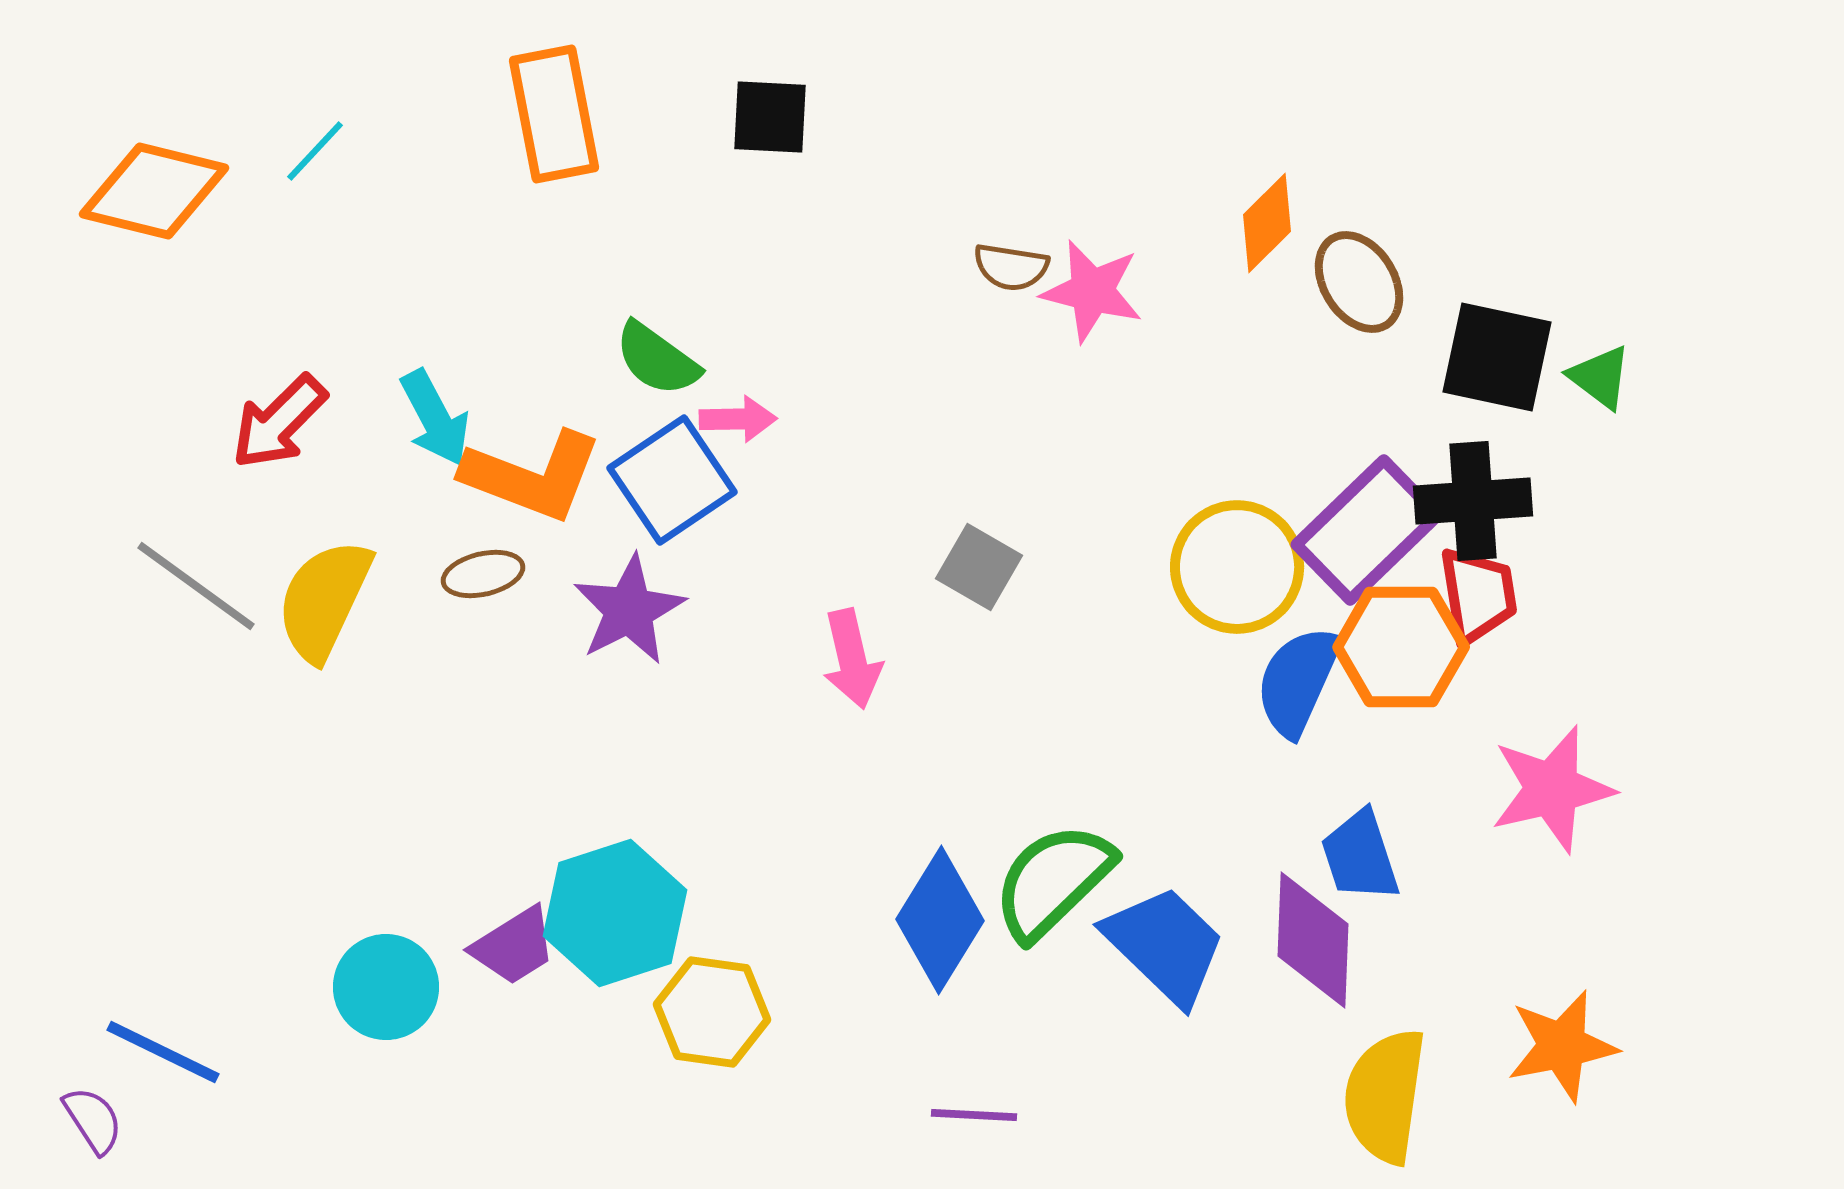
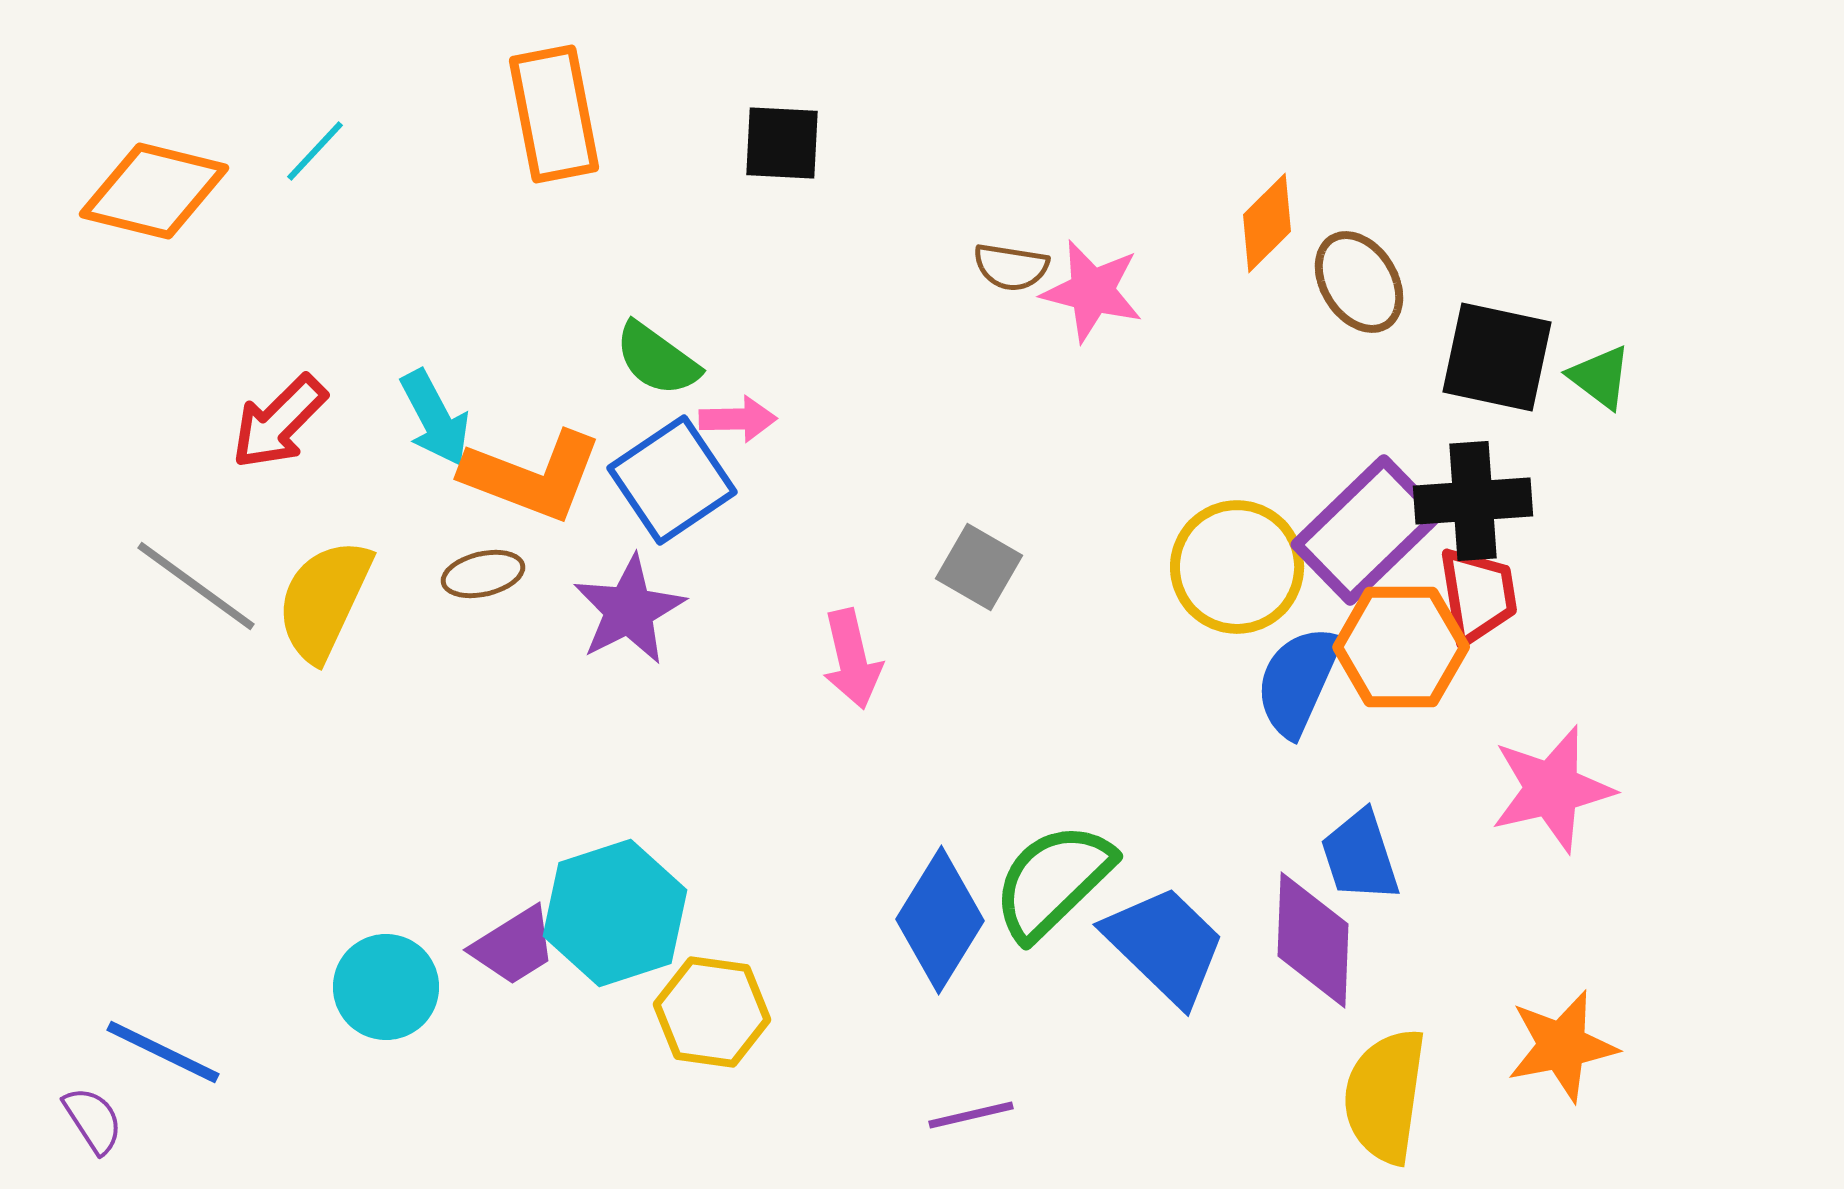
black square at (770, 117): moved 12 px right, 26 px down
purple line at (974, 1115): moved 3 px left; rotated 16 degrees counterclockwise
